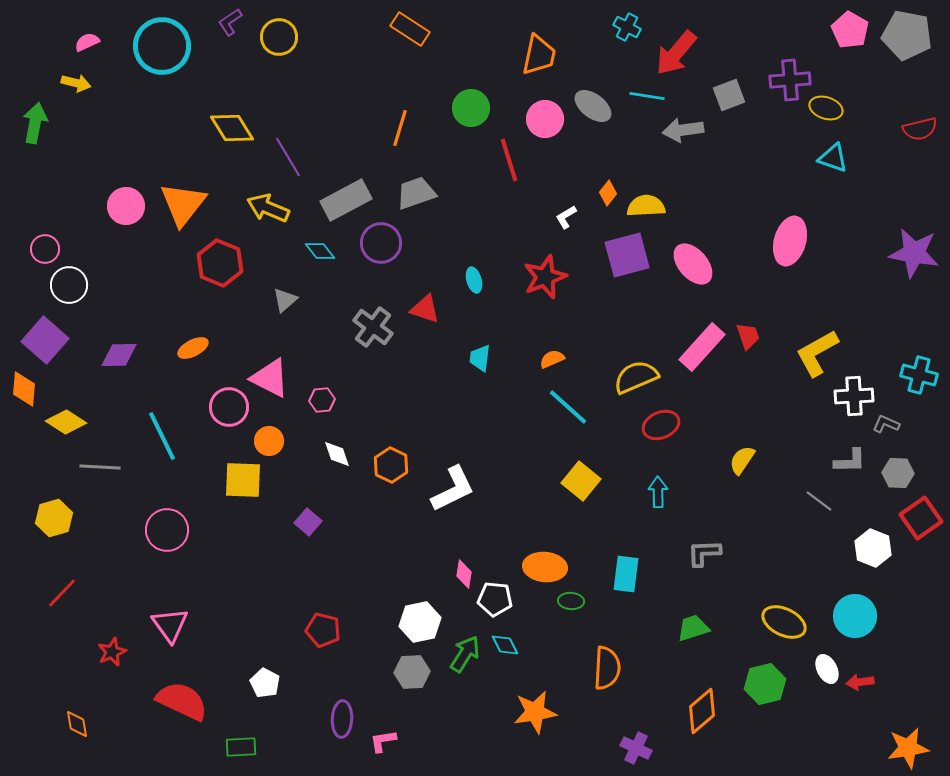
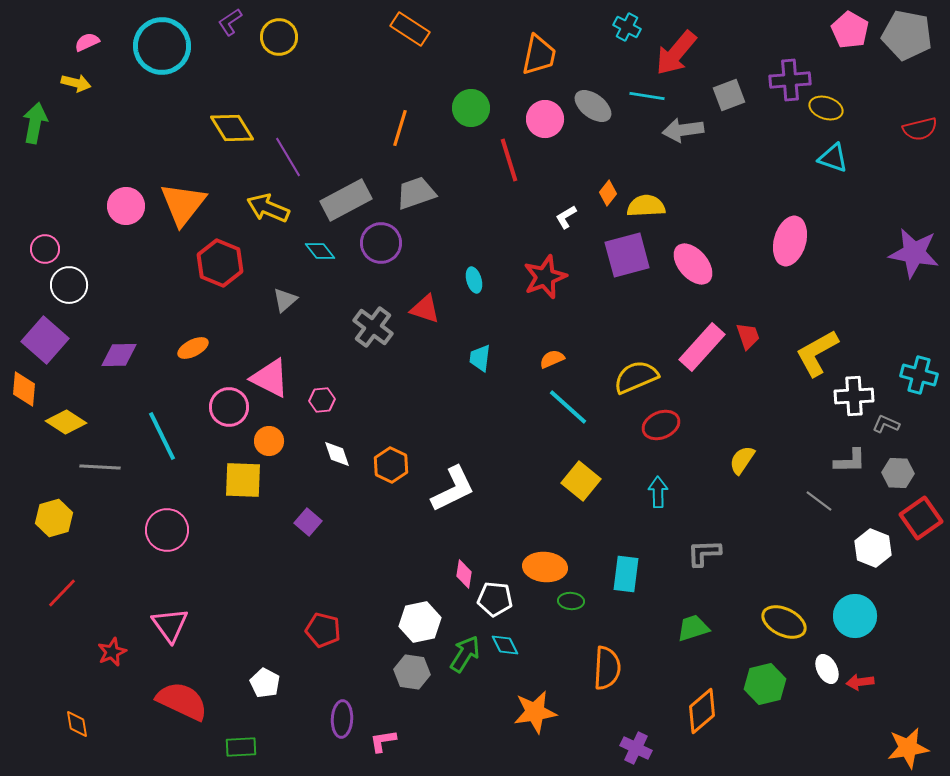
gray hexagon at (412, 672): rotated 12 degrees clockwise
